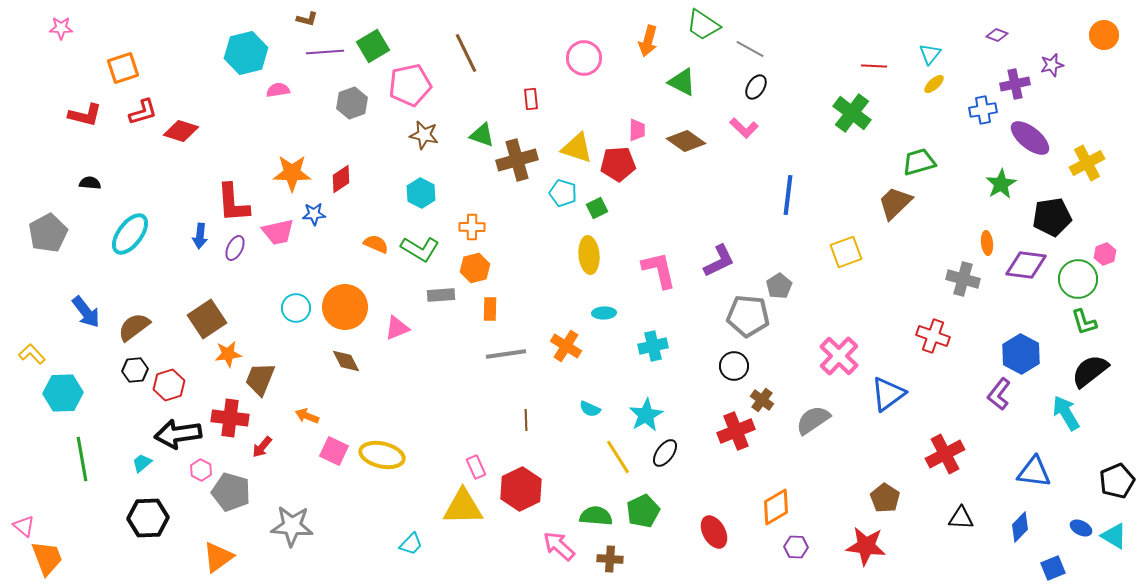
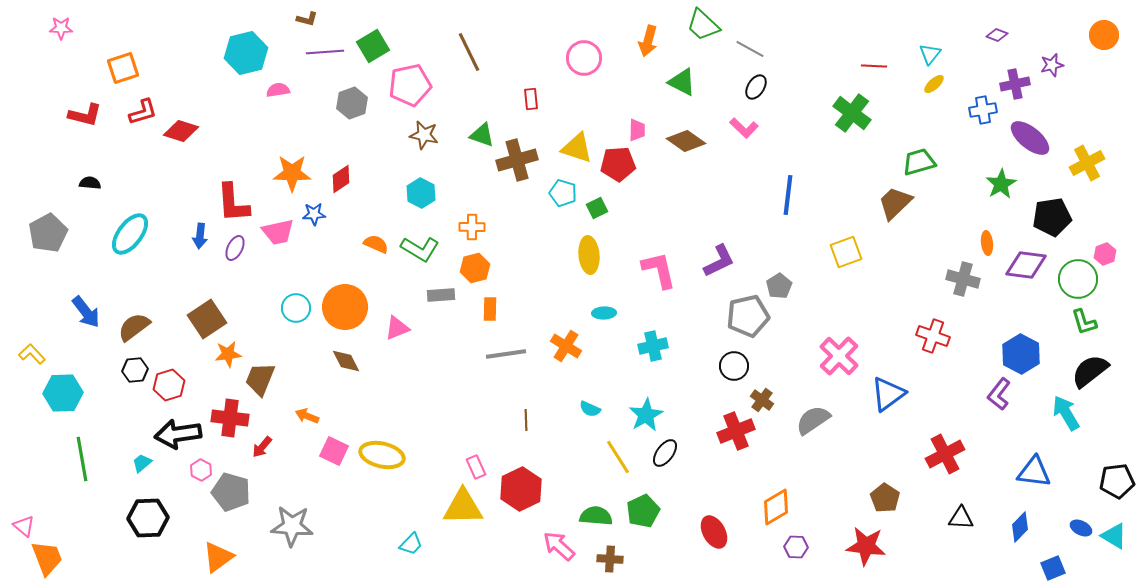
green trapezoid at (703, 25): rotated 9 degrees clockwise
brown line at (466, 53): moved 3 px right, 1 px up
gray pentagon at (748, 316): rotated 18 degrees counterclockwise
black pentagon at (1117, 481): rotated 16 degrees clockwise
